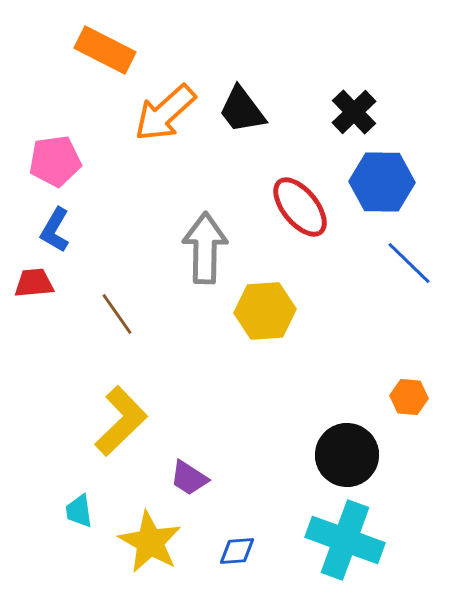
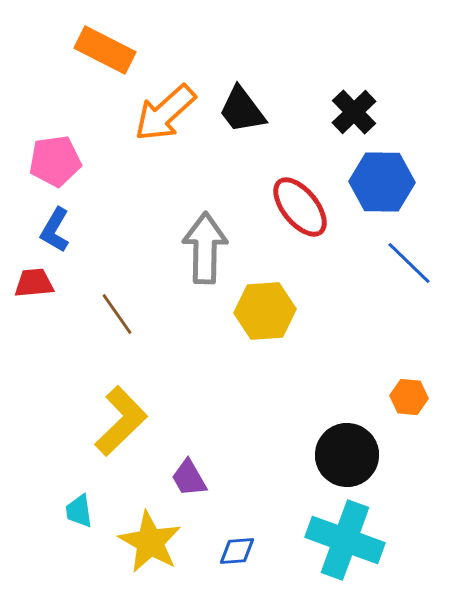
purple trapezoid: rotated 27 degrees clockwise
